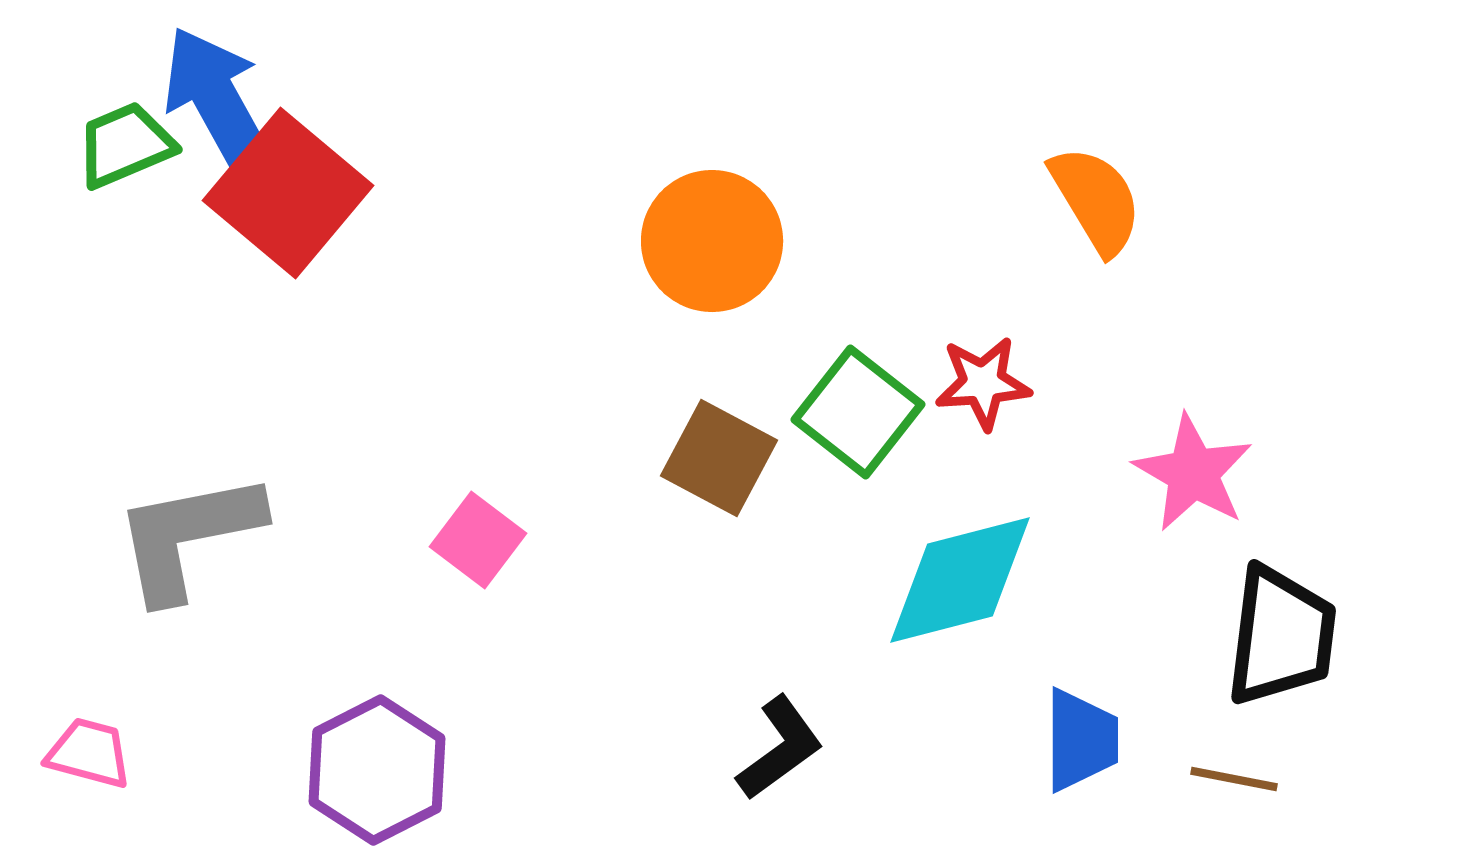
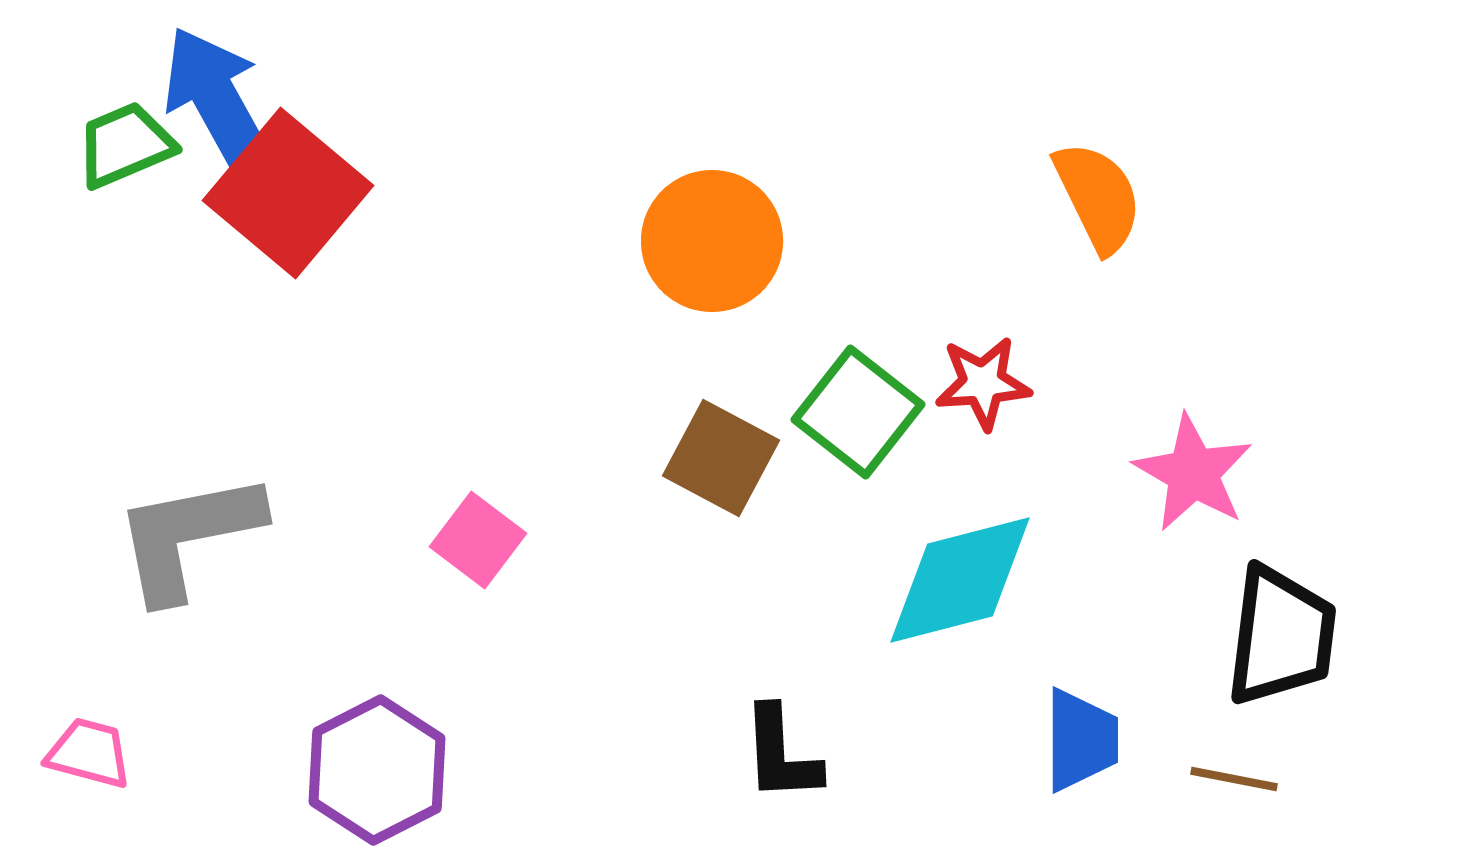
orange semicircle: moved 2 px right, 3 px up; rotated 5 degrees clockwise
brown square: moved 2 px right
black L-shape: moved 1 px right, 6 px down; rotated 123 degrees clockwise
